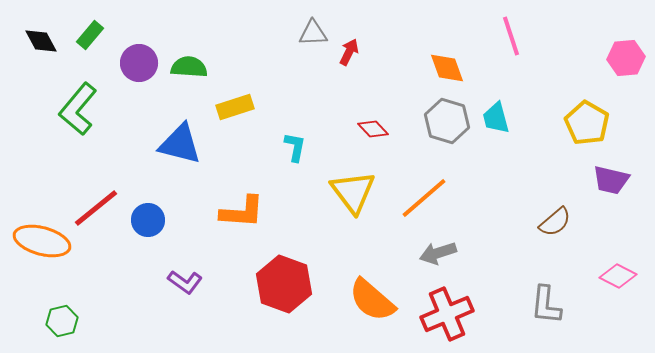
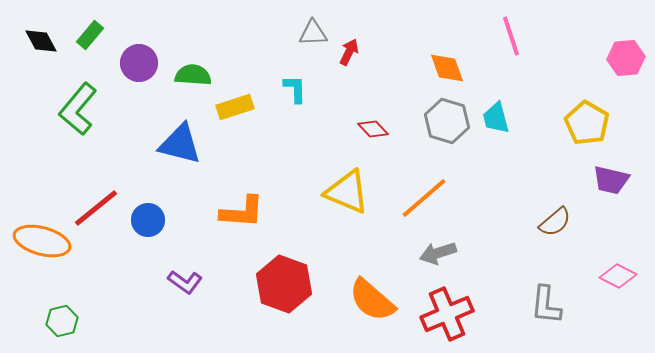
green semicircle: moved 4 px right, 8 px down
cyan L-shape: moved 58 px up; rotated 12 degrees counterclockwise
yellow triangle: moved 6 px left; rotated 30 degrees counterclockwise
